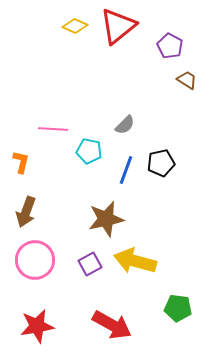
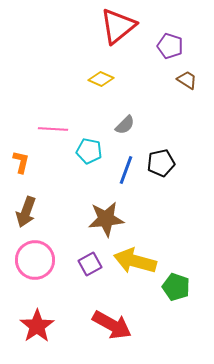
yellow diamond: moved 26 px right, 53 px down
purple pentagon: rotated 10 degrees counterclockwise
brown star: rotated 6 degrees clockwise
green pentagon: moved 2 px left, 21 px up; rotated 12 degrees clockwise
red star: rotated 24 degrees counterclockwise
